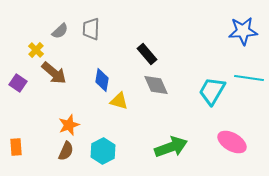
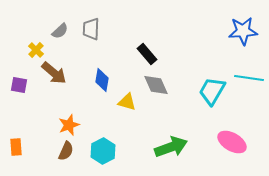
purple square: moved 1 px right, 2 px down; rotated 24 degrees counterclockwise
yellow triangle: moved 8 px right, 1 px down
